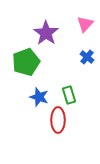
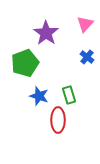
green pentagon: moved 1 px left, 1 px down
blue star: moved 1 px up
